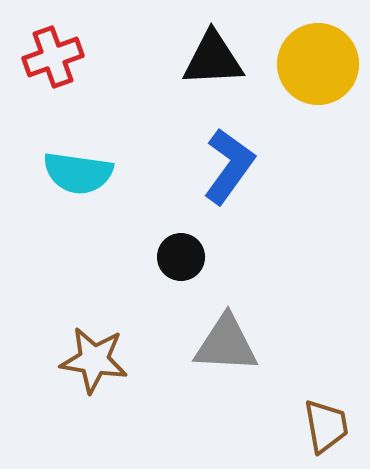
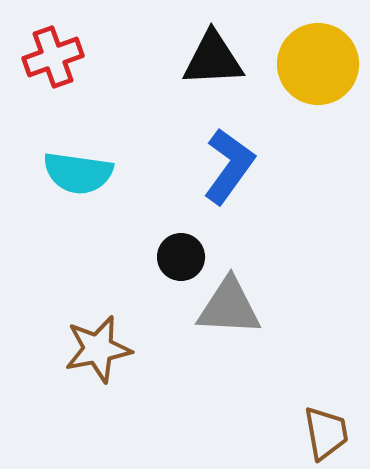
gray triangle: moved 3 px right, 37 px up
brown star: moved 4 px right, 11 px up; rotated 20 degrees counterclockwise
brown trapezoid: moved 7 px down
